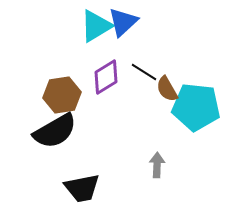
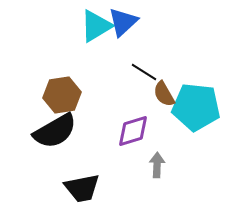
purple diamond: moved 27 px right, 54 px down; rotated 15 degrees clockwise
brown semicircle: moved 3 px left, 5 px down
